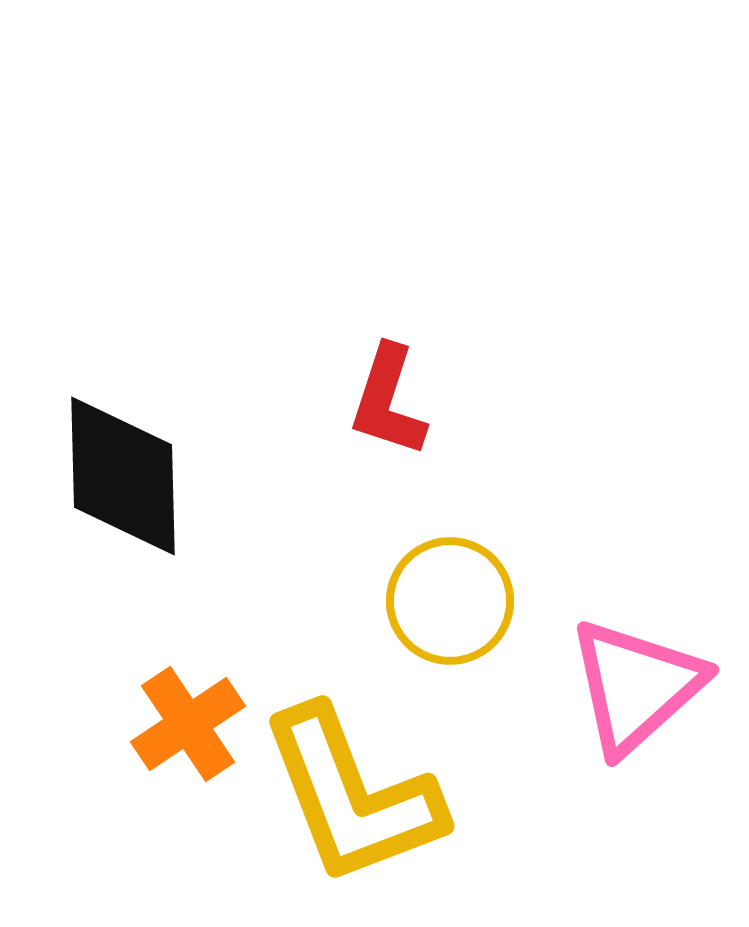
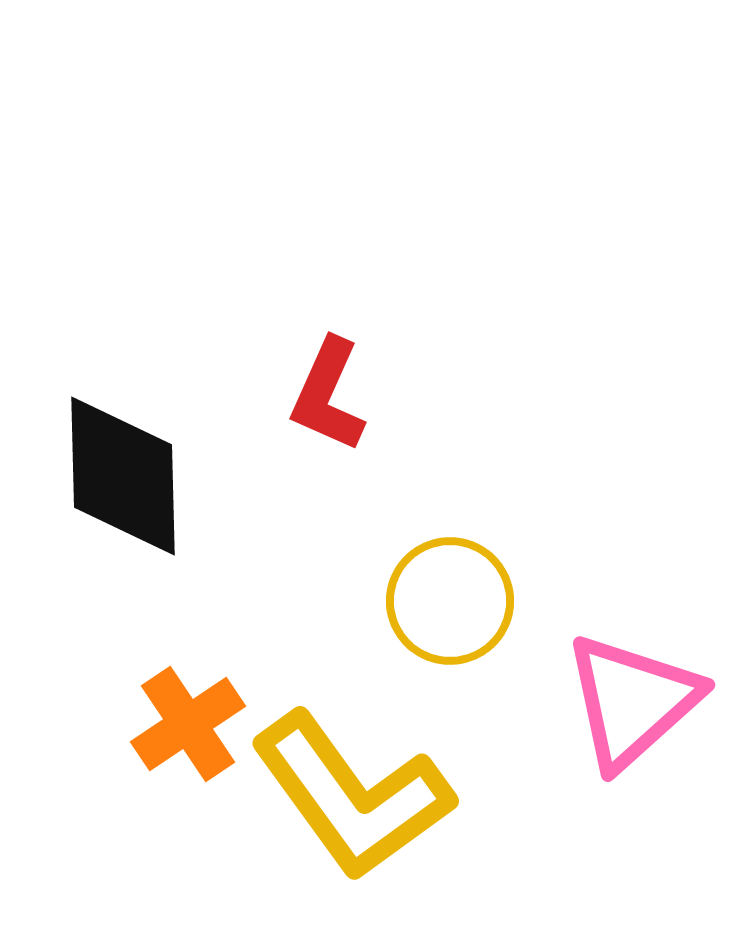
red L-shape: moved 60 px left, 6 px up; rotated 6 degrees clockwise
pink triangle: moved 4 px left, 15 px down
yellow L-shape: rotated 15 degrees counterclockwise
